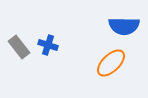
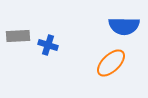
gray rectangle: moved 1 px left, 11 px up; rotated 55 degrees counterclockwise
